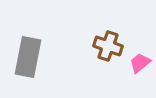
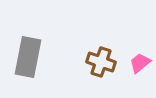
brown cross: moved 7 px left, 16 px down
